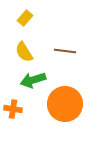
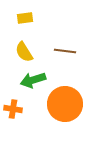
yellow rectangle: rotated 42 degrees clockwise
